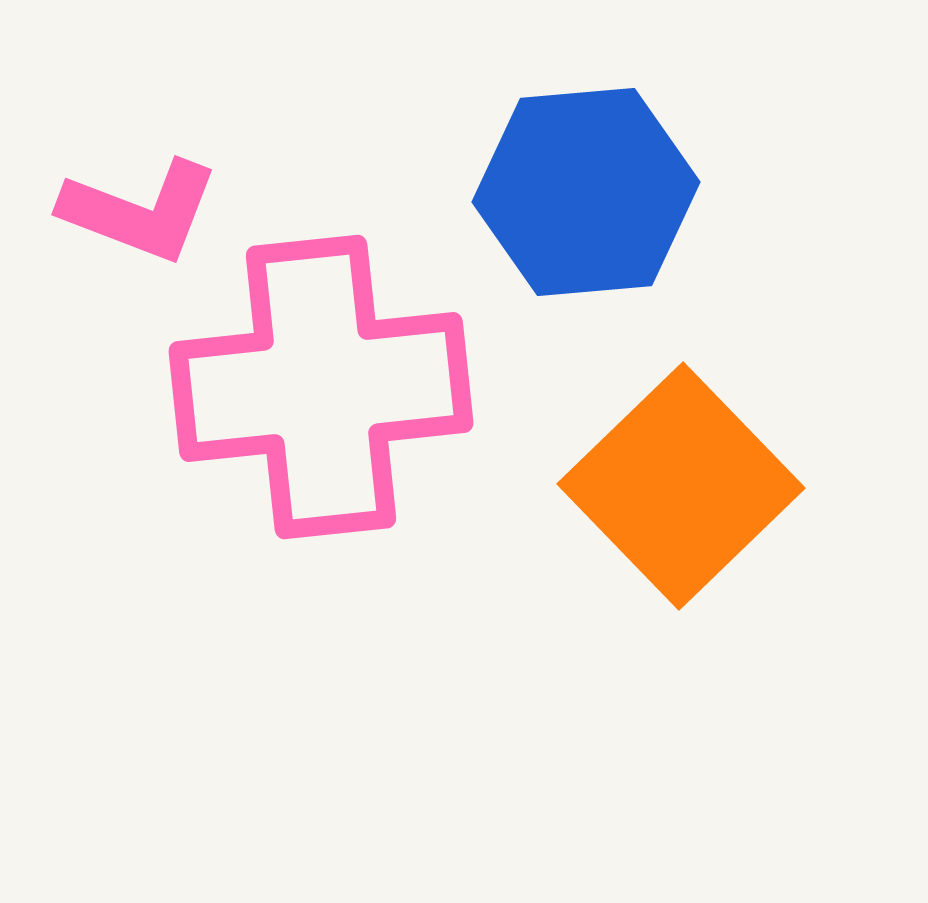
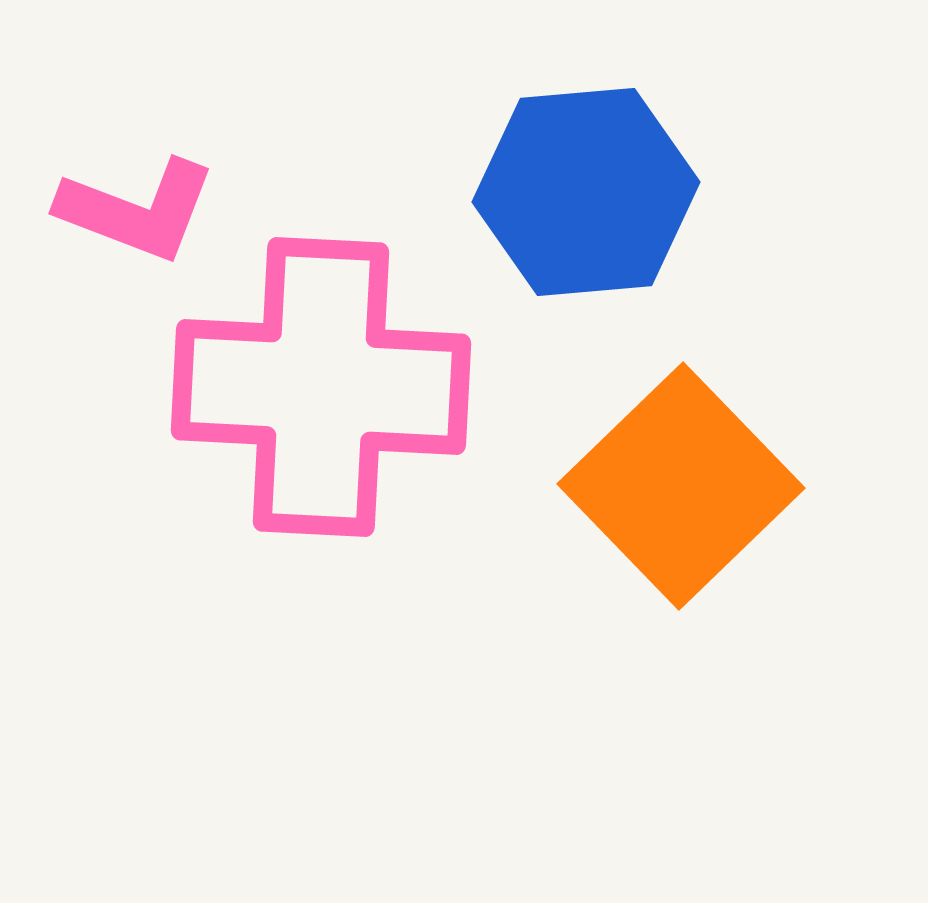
pink L-shape: moved 3 px left, 1 px up
pink cross: rotated 9 degrees clockwise
